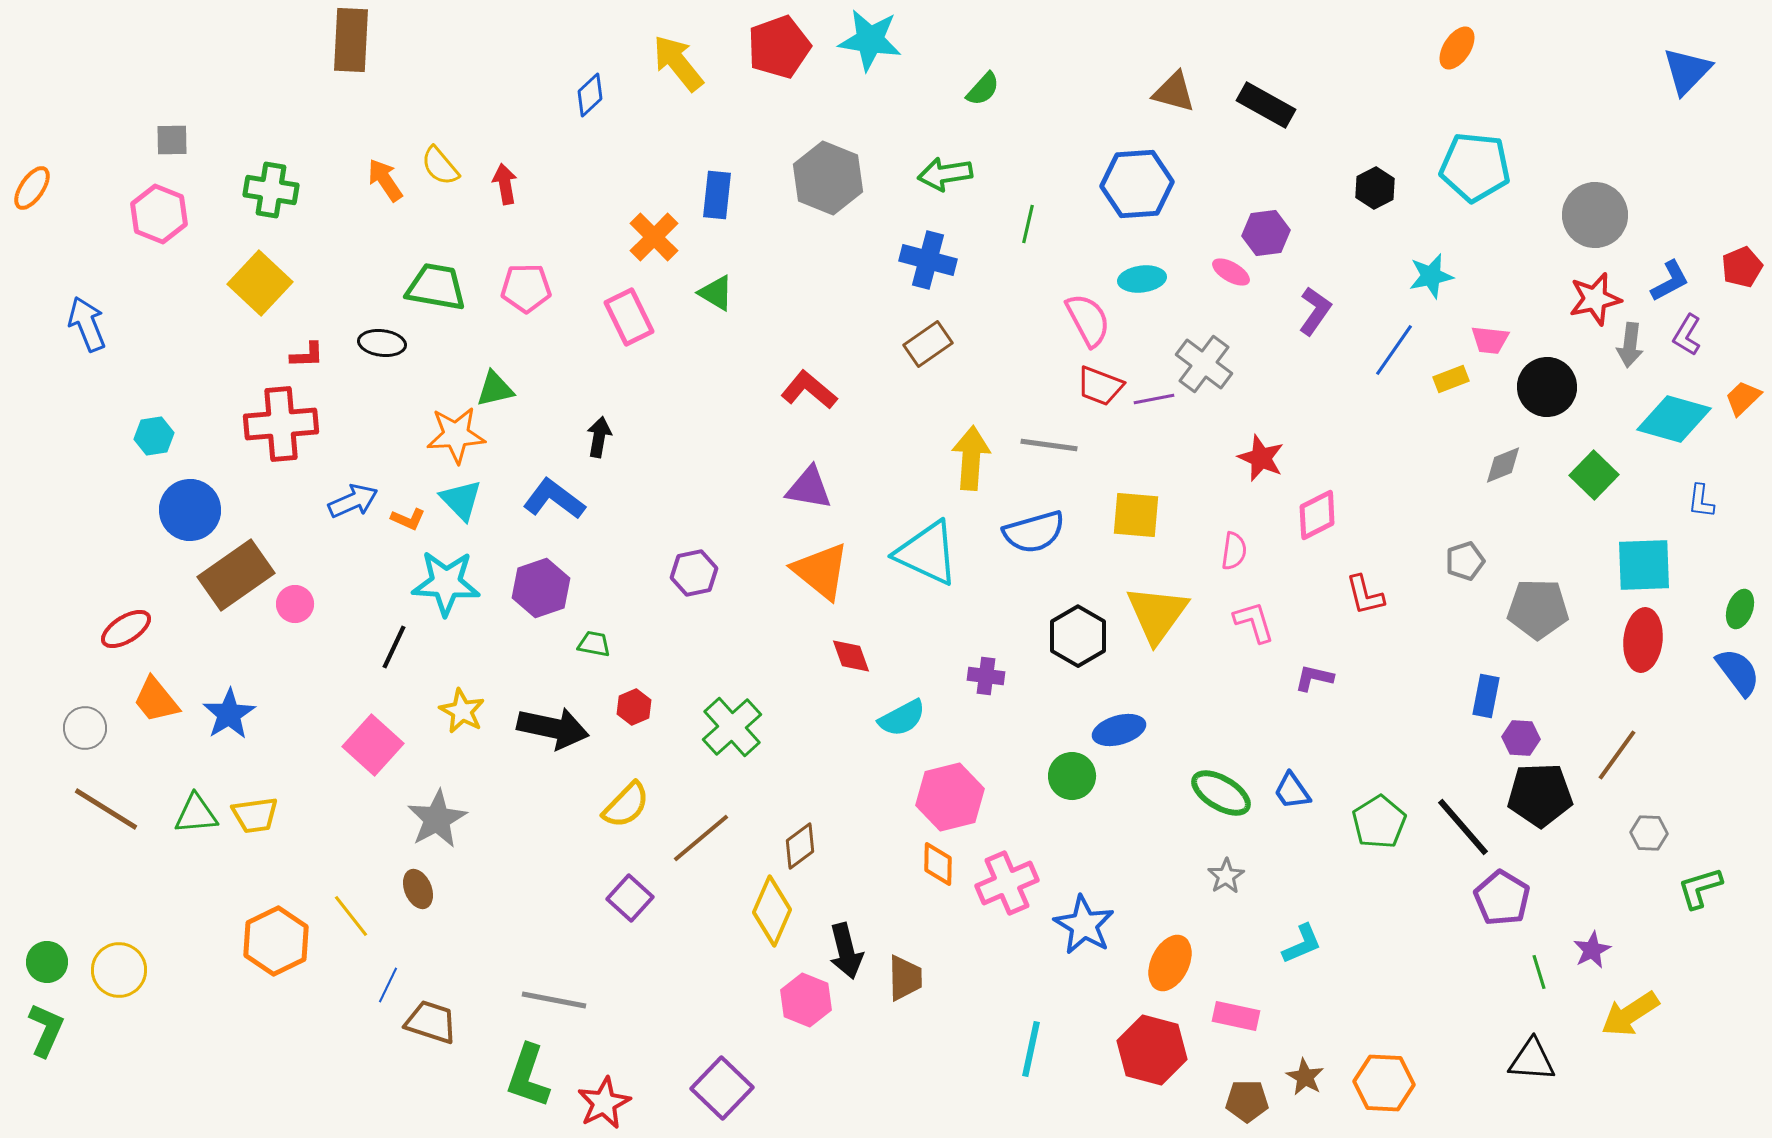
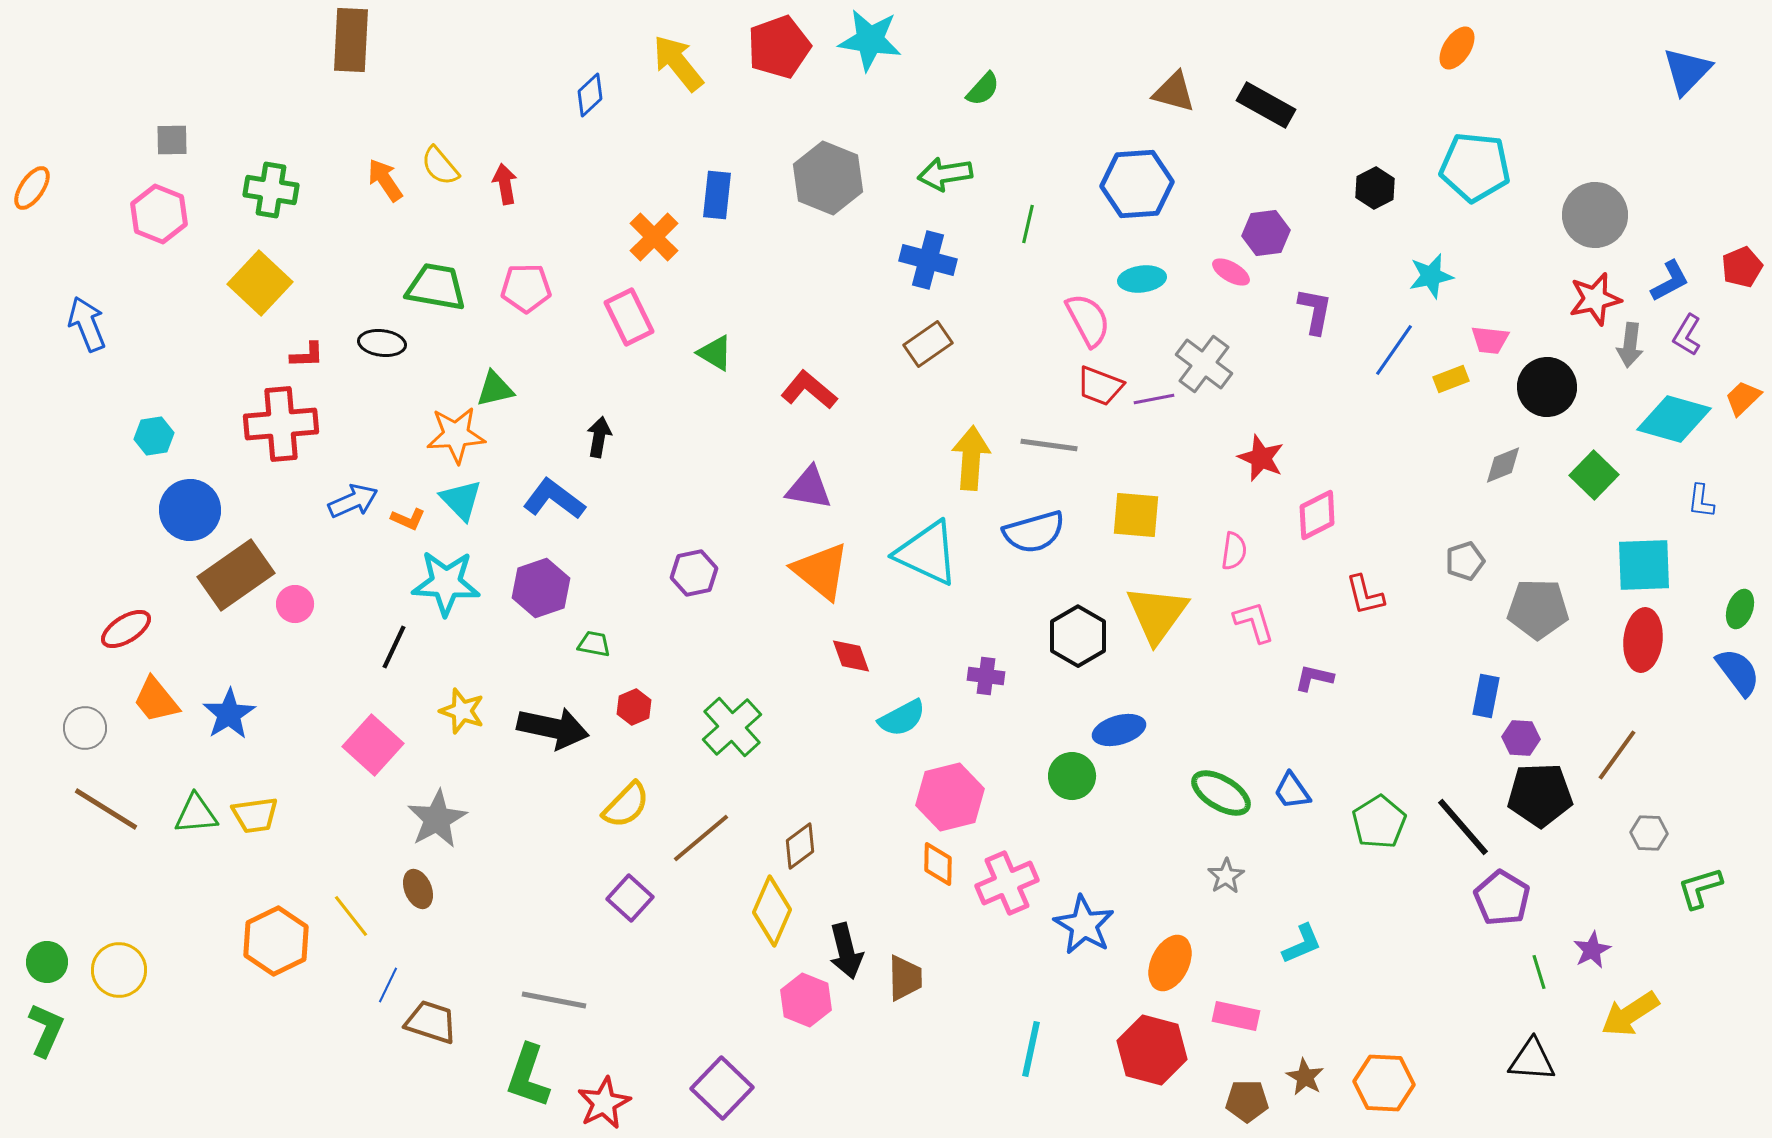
green triangle at (716, 293): moved 1 px left, 60 px down
purple L-shape at (1315, 311): rotated 24 degrees counterclockwise
yellow star at (462, 711): rotated 9 degrees counterclockwise
